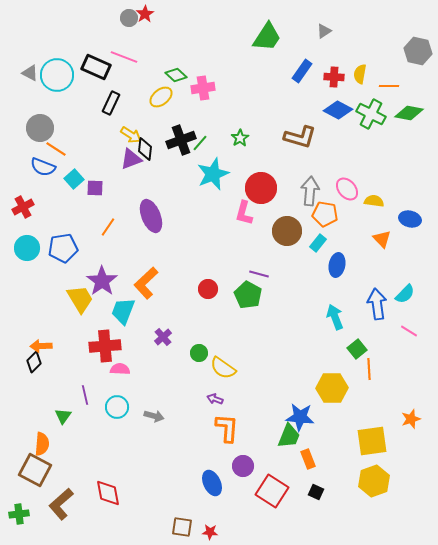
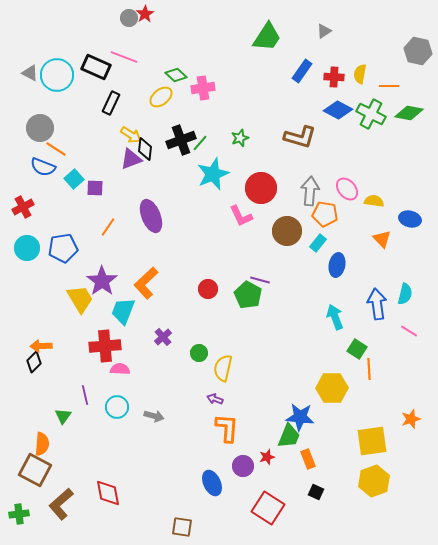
green star at (240, 138): rotated 12 degrees clockwise
pink L-shape at (244, 213): moved 3 px left, 3 px down; rotated 40 degrees counterclockwise
purple line at (259, 274): moved 1 px right, 6 px down
cyan semicircle at (405, 294): rotated 30 degrees counterclockwise
green square at (357, 349): rotated 18 degrees counterclockwise
yellow semicircle at (223, 368): rotated 68 degrees clockwise
red square at (272, 491): moved 4 px left, 17 px down
red star at (210, 532): moved 57 px right, 75 px up; rotated 21 degrees counterclockwise
